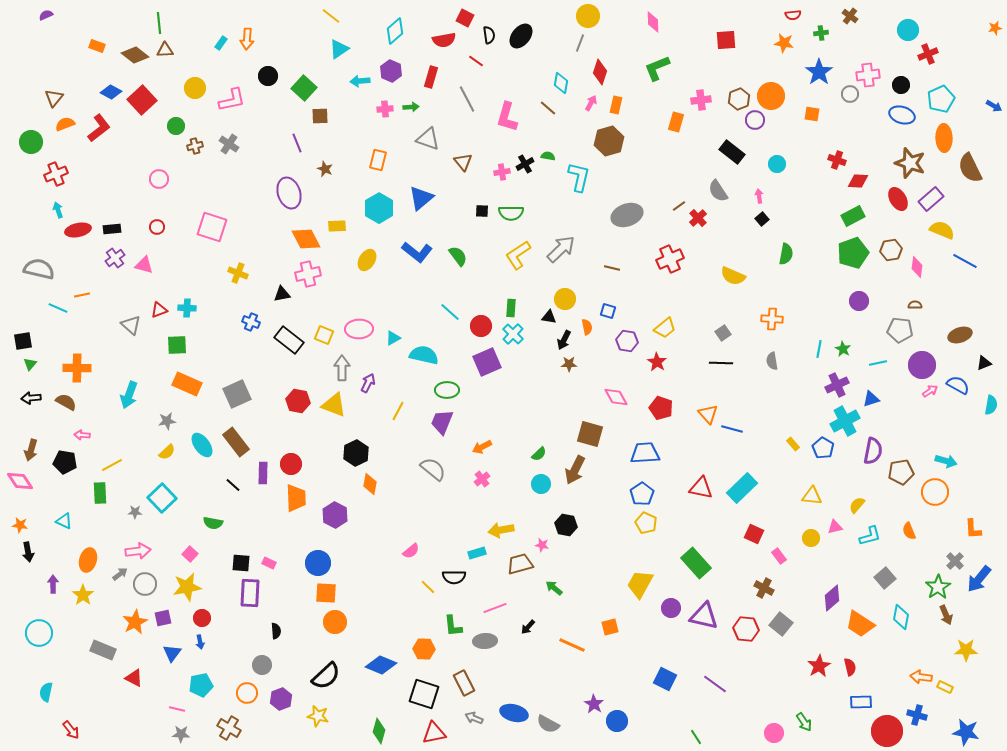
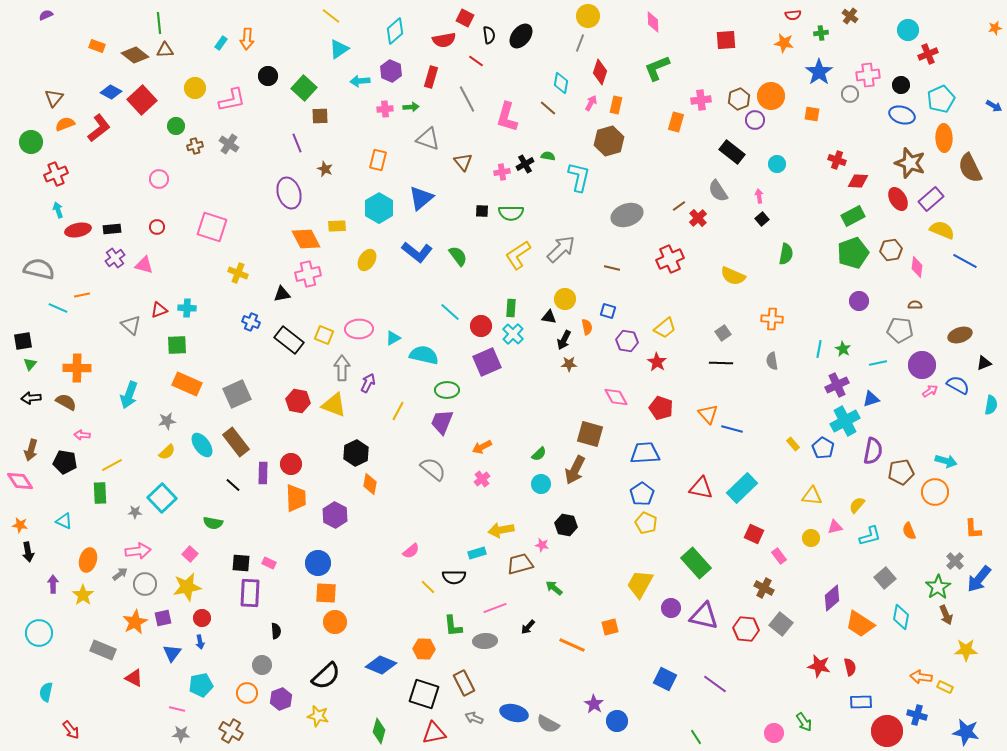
red star at (819, 666): rotated 30 degrees counterclockwise
brown cross at (229, 728): moved 2 px right, 3 px down
